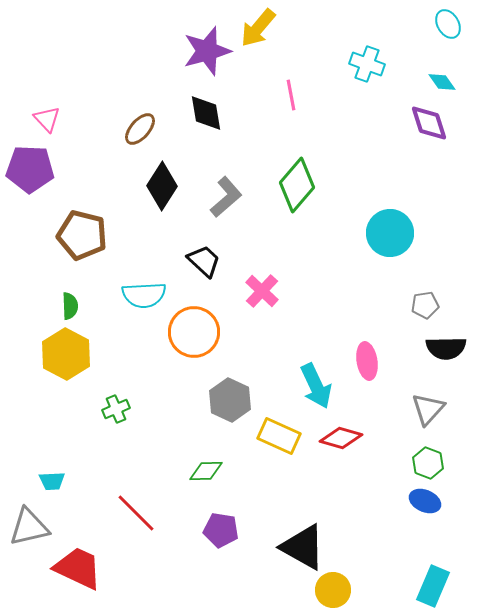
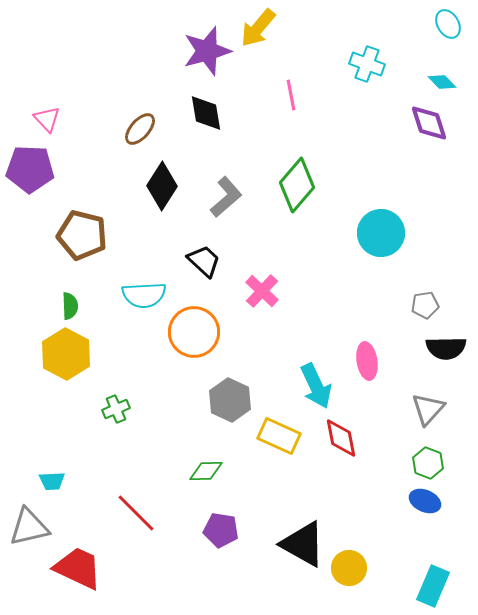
cyan diamond at (442, 82): rotated 8 degrees counterclockwise
cyan circle at (390, 233): moved 9 px left
red diamond at (341, 438): rotated 63 degrees clockwise
black triangle at (303, 547): moved 3 px up
yellow circle at (333, 590): moved 16 px right, 22 px up
